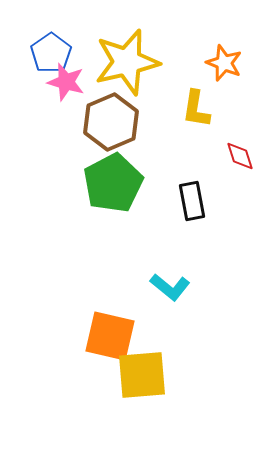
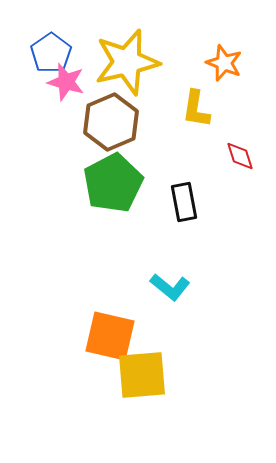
black rectangle: moved 8 px left, 1 px down
